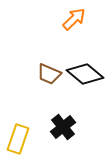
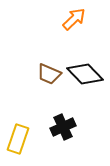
black diamond: rotated 6 degrees clockwise
black cross: rotated 15 degrees clockwise
